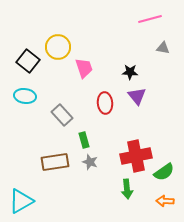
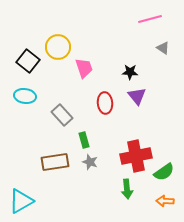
gray triangle: rotated 24 degrees clockwise
